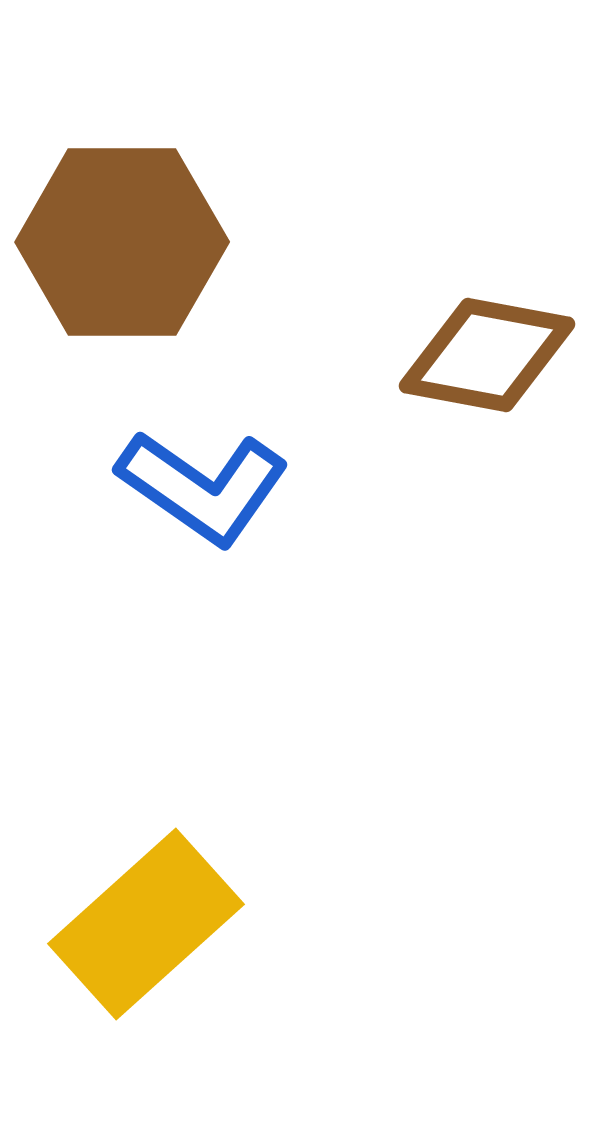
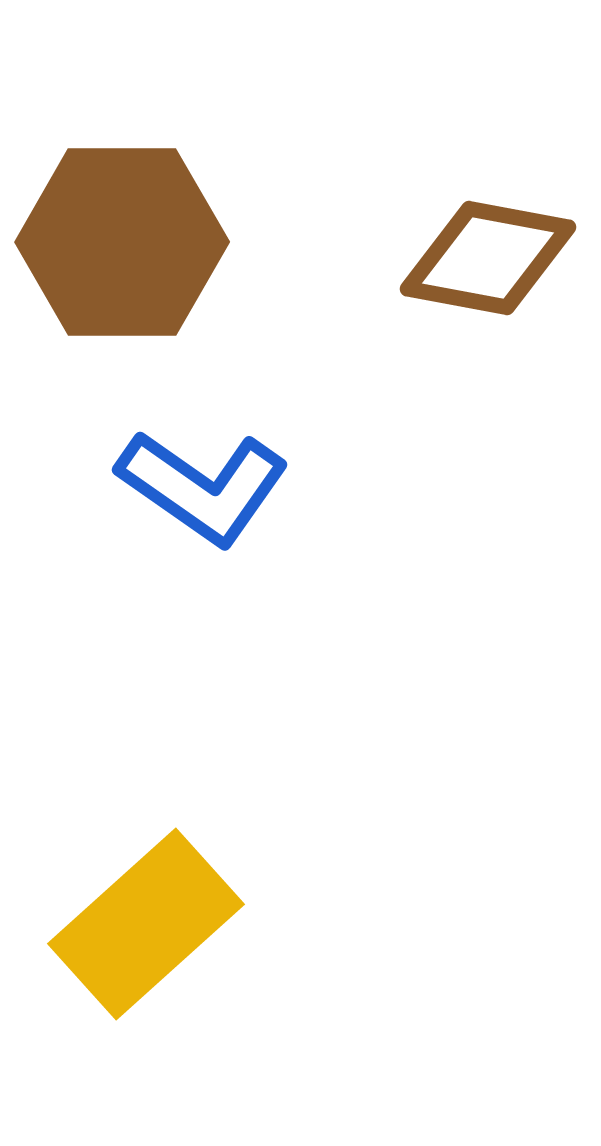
brown diamond: moved 1 px right, 97 px up
